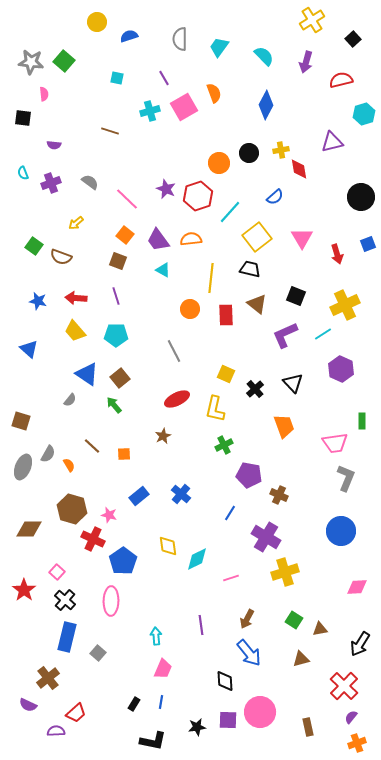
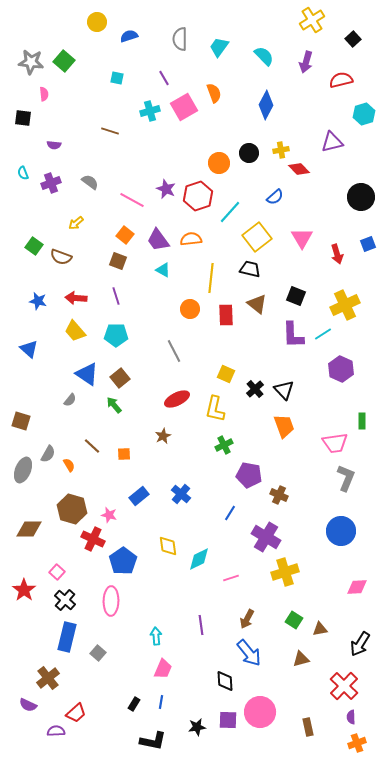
red diamond at (299, 169): rotated 35 degrees counterclockwise
pink line at (127, 199): moved 5 px right, 1 px down; rotated 15 degrees counterclockwise
purple L-shape at (285, 335): moved 8 px right; rotated 68 degrees counterclockwise
black triangle at (293, 383): moved 9 px left, 7 px down
gray ellipse at (23, 467): moved 3 px down
cyan diamond at (197, 559): moved 2 px right
purple semicircle at (351, 717): rotated 40 degrees counterclockwise
